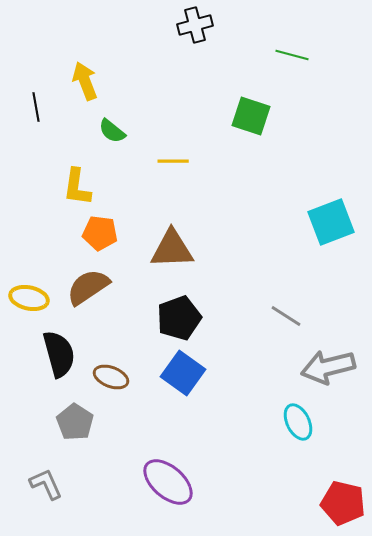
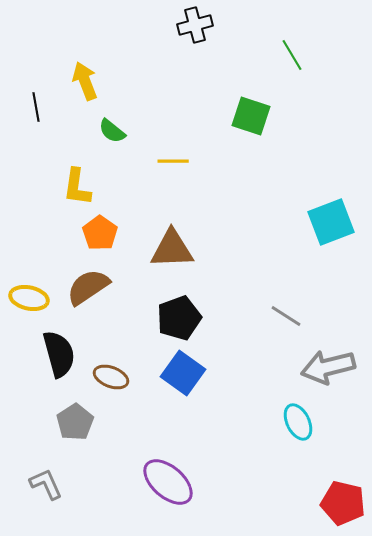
green line: rotated 44 degrees clockwise
orange pentagon: rotated 28 degrees clockwise
gray pentagon: rotated 6 degrees clockwise
